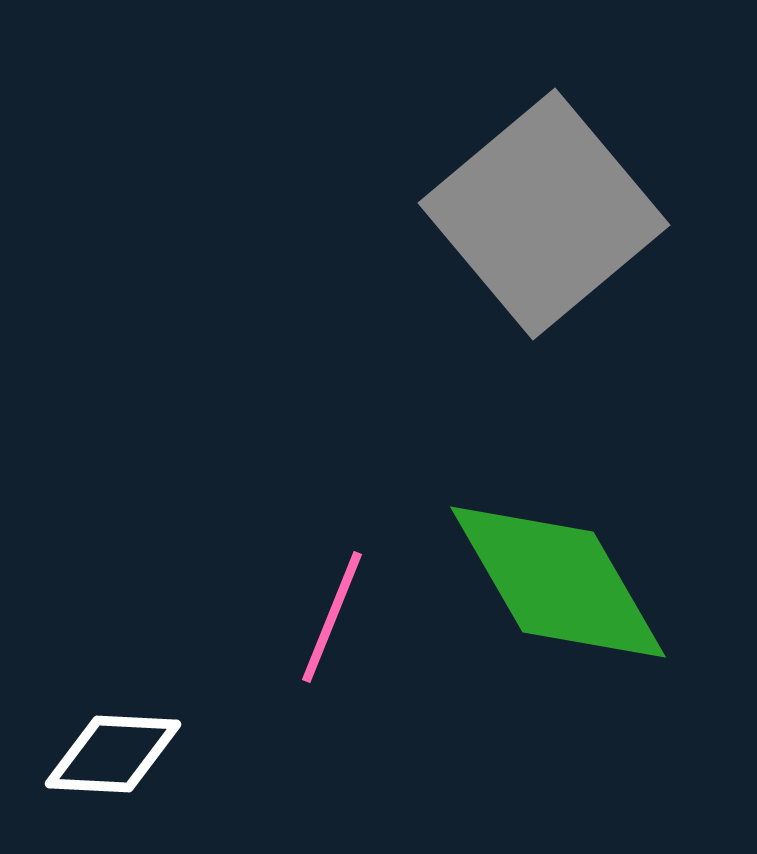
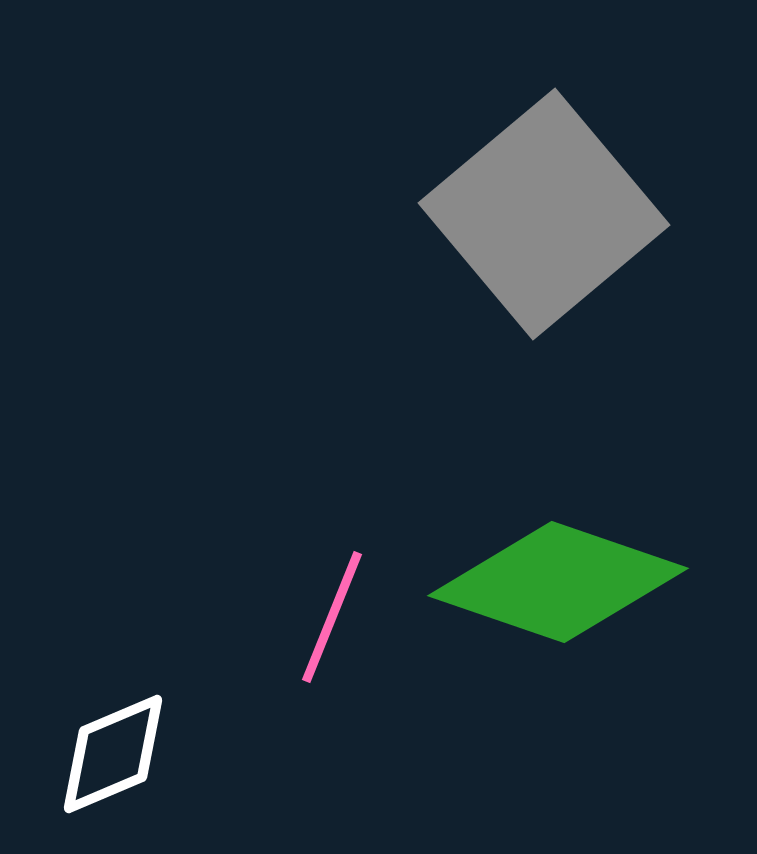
green diamond: rotated 41 degrees counterclockwise
white diamond: rotated 26 degrees counterclockwise
